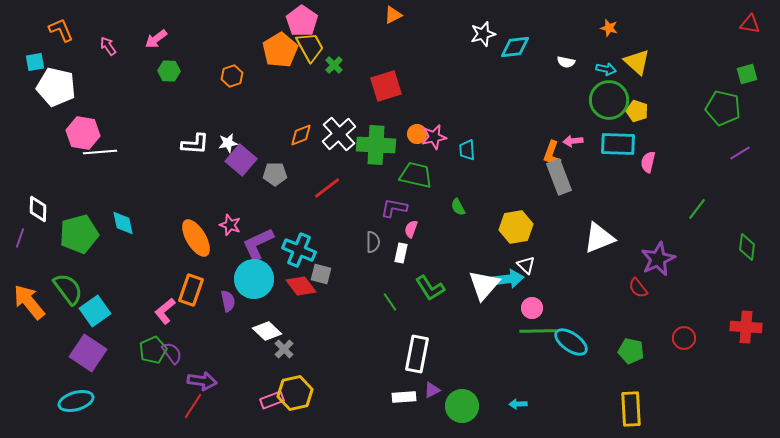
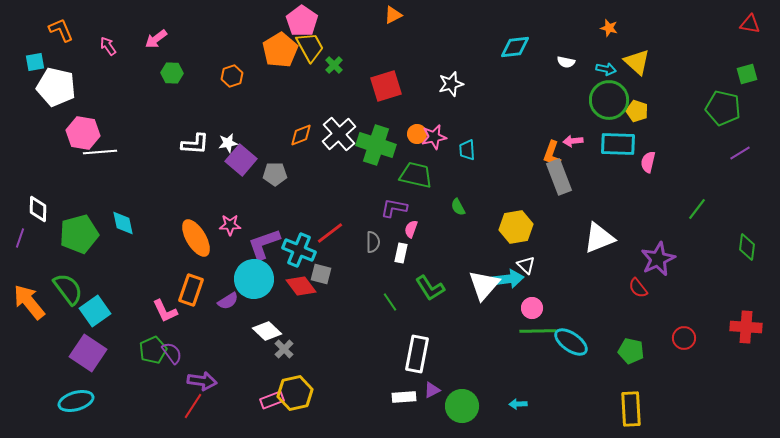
white star at (483, 34): moved 32 px left, 50 px down
green hexagon at (169, 71): moved 3 px right, 2 px down
green cross at (376, 145): rotated 15 degrees clockwise
red line at (327, 188): moved 3 px right, 45 px down
pink star at (230, 225): rotated 20 degrees counterclockwise
purple L-shape at (258, 244): moved 6 px right; rotated 6 degrees clockwise
purple semicircle at (228, 301): rotated 70 degrees clockwise
pink L-shape at (165, 311): rotated 76 degrees counterclockwise
